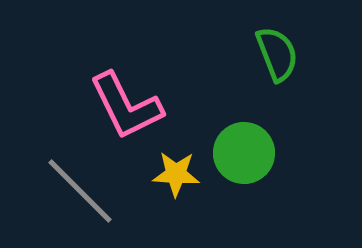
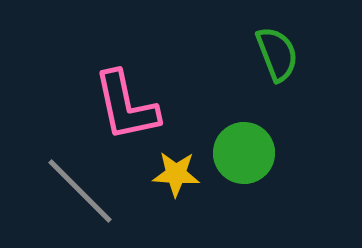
pink L-shape: rotated 14 degrees clockwise
